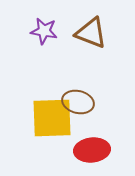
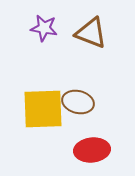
purple star: moved 3 px up
yellow square: moved 9 px left, 9 px up
